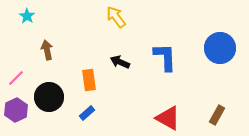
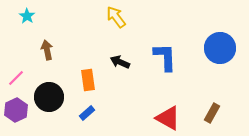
orange rectangle: moved 1 px left
brown rectangle: moved 5 px left, 2 px up
